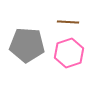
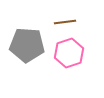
brown line: moved 3 px left; rotated 10 degrees counterclockwise
